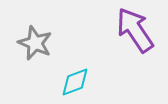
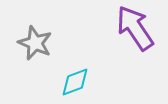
purple arrow: moved 2 px up
